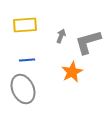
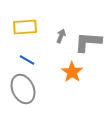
yellow rectangle: moved 2 px down
gray L-shape: rotated 20 degrees clockwise
blue line: rotated 35 degrees clockwise
orange star: rotated 10 degrees counterclockwise
